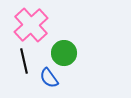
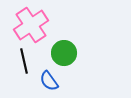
pink cross: rotated 8 degrees clockwise
blue semicircle: moved 3 px down
